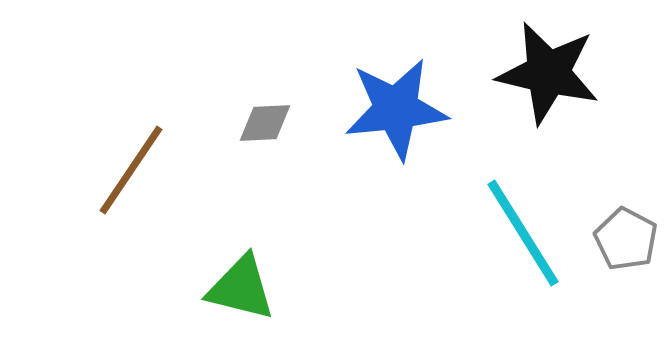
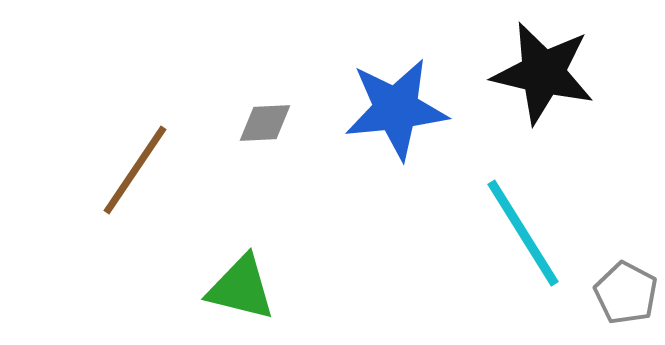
black star: moved 5 px left
brown line: moved 4 px right
gray pentagon: moved 54 px down
